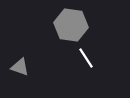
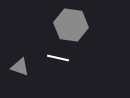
white line: moved 28 px left; rotated 45 degrees counterclockwise
